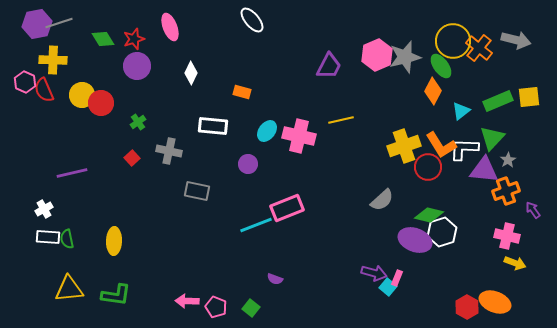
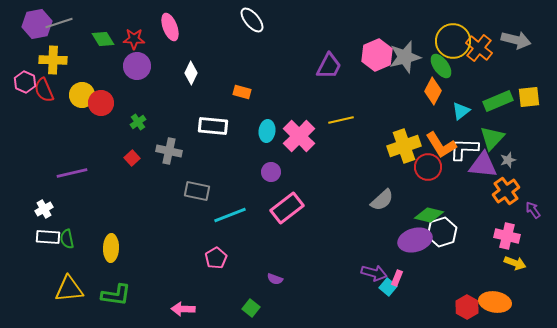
red star at (134, 39): rotated 20 degrees clockwise
cyan ellipse at (267, 131): rotated 30 degrees counterclockwise
pink cross at (299, 136): rotated 32 degrees clockwise
gray star at (508, 160): rotated 14 degrees clockwise
purple circle at (248, 164): moved 23 px right, 8 px down
purple triangle at (484, 170): moved 1 px left, 5 px up
orange cross at (506, 191): rotated 16 degrees counterclockwise
pink rectangle at (287, 208): rotated 16 degrees counterclockwise
cyan line at (256, 225): moved 26 px left, 10 px up
purple ellipse at (415, 240): rotated 36 degrees counterclockwise
yellow ellipse at (114, 241): moved 3 px left, 7 px down
pink arrow at (187, 301): moved 4 px left, 8 px down
orange ellipse at (495, 302): rotated 12 degrees counterclockwise
pink pentagon at (216, 307): moved 49 px up; rotated 20 degrees clockwise
